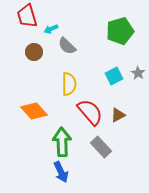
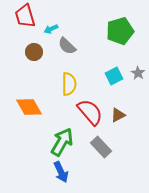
red trapezoid: moved 2 px left
orange diamond: moved 5 px left, 4 px up; rotated 12 degrees clockwise
green arrow: rotated 32 degrees clockwise
